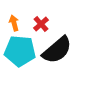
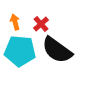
orange arrow: moved 1 px right, 1 px up
black semicircle: rotated 76 degrees clockwise
